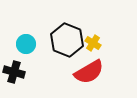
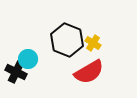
cyan circle: moved 2 px right, 15 px down
black cross: moved 2 px right; rotated 10 degrees clockwise
